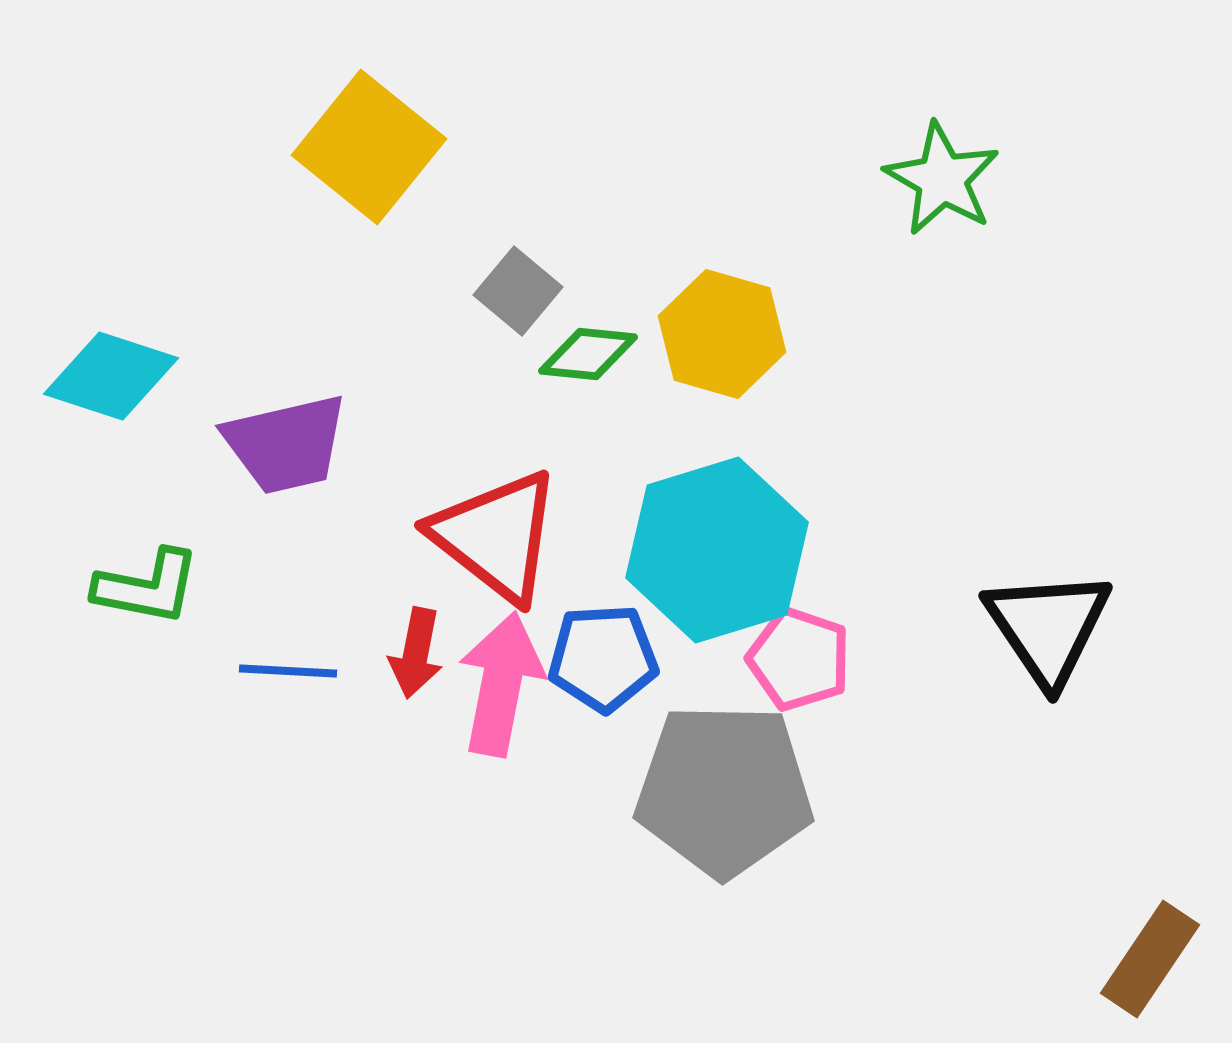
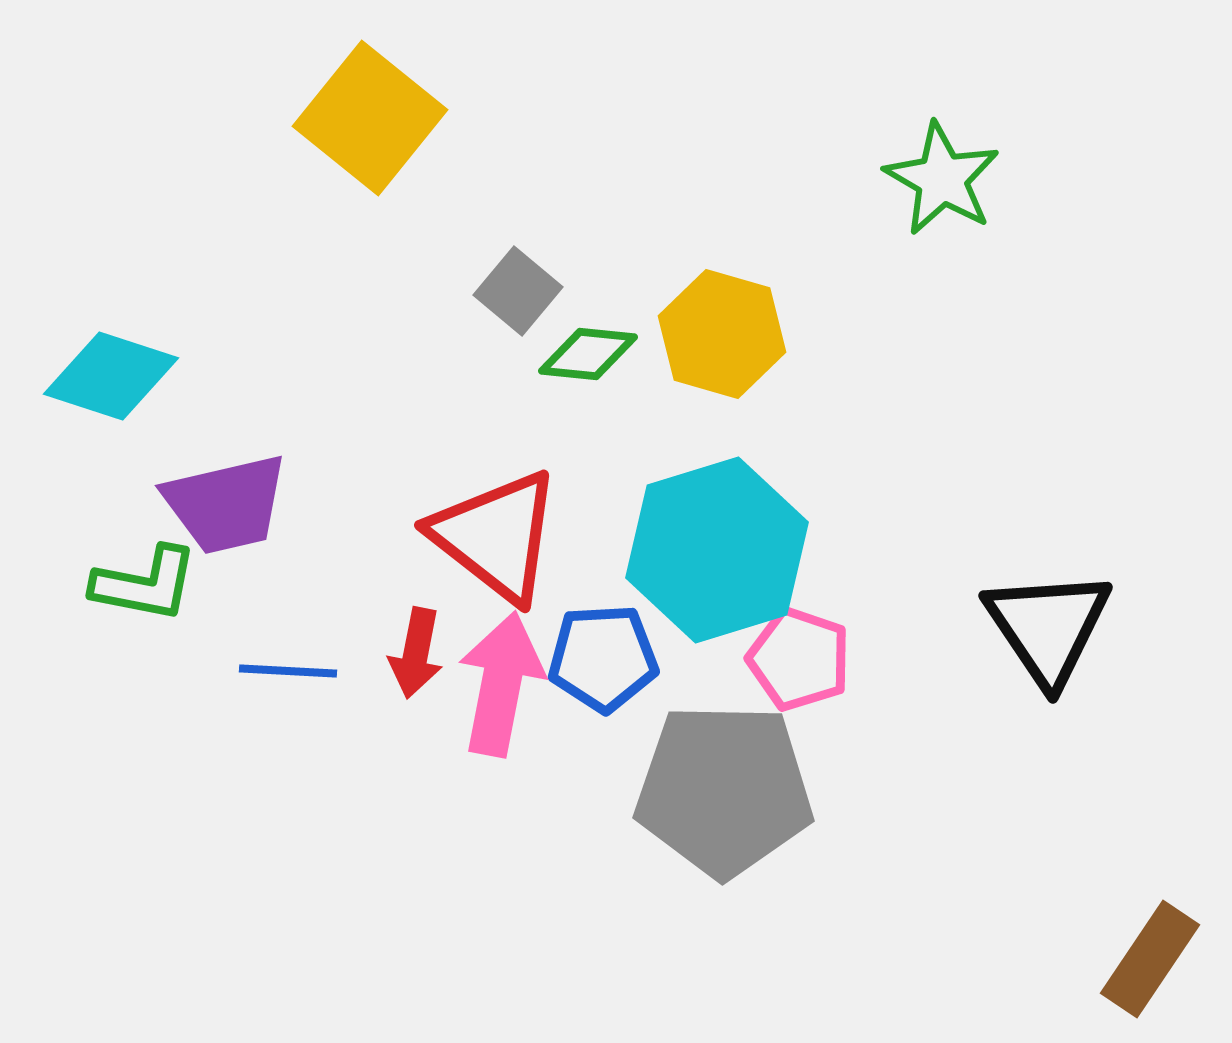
yellow square: moved 1 px right, 29 px up
purple trapezoid: moved 60 px left, 60 px down
green L-shape: moved 2 px left, 3 px up
